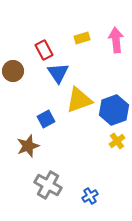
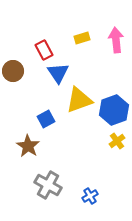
brown star: rotated 20 degrees counterclockwise
